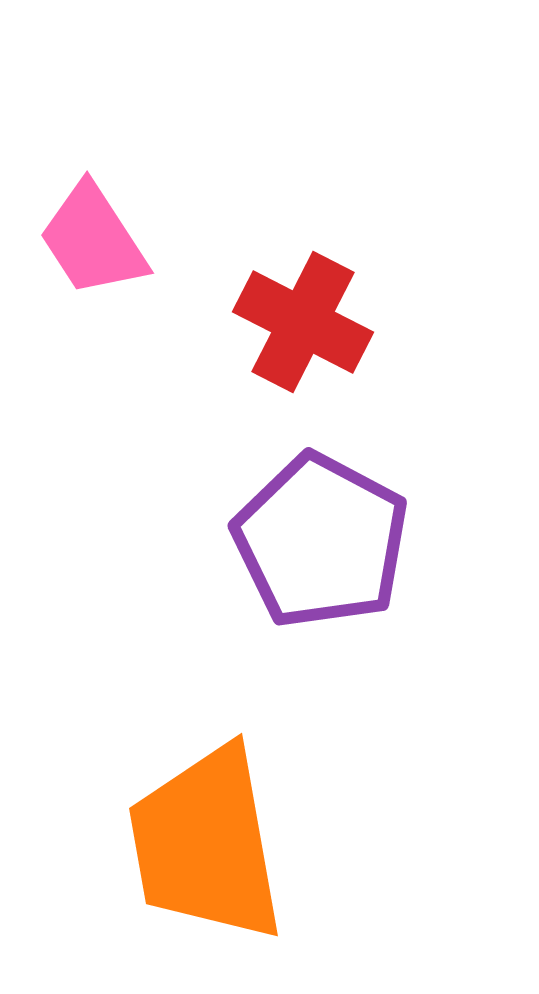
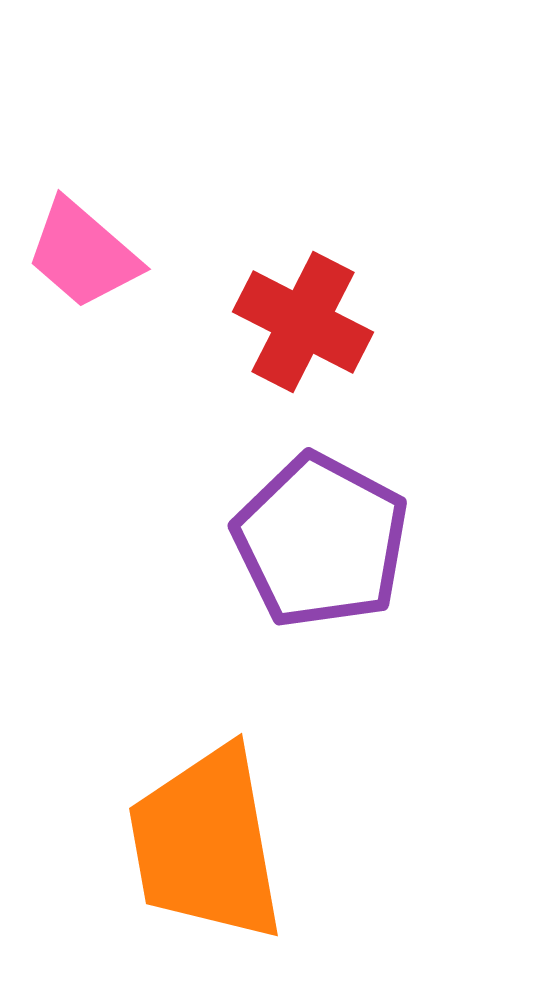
pink trapezoid: moved 10 px left, 14 px down; rotated 16 degrees counterclockwise
